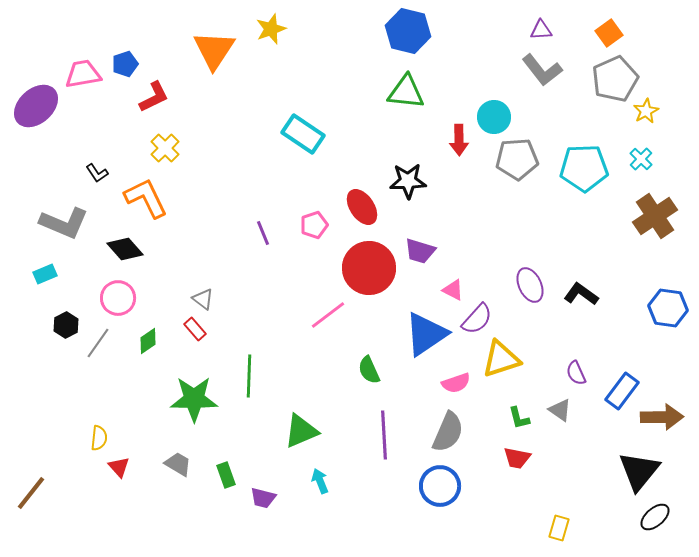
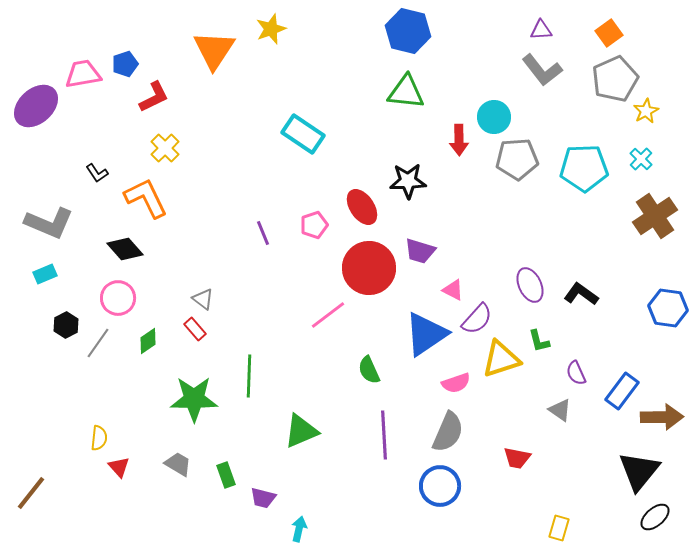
gray L-shape at (64, 223): moved 15 px left
green L-shape at (519, 418): moved 20 px right, 77 px up
cyan arrow at (320, 481): moved 21 px left, 48 px down; rotated 35 degrees clockwise
